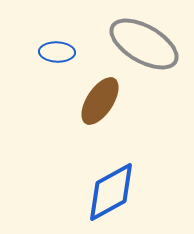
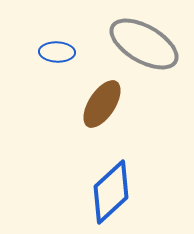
brown ellipse: moved 2 px right, 3 px down
blue diamond: rotated 14 degrees counterclockwise
